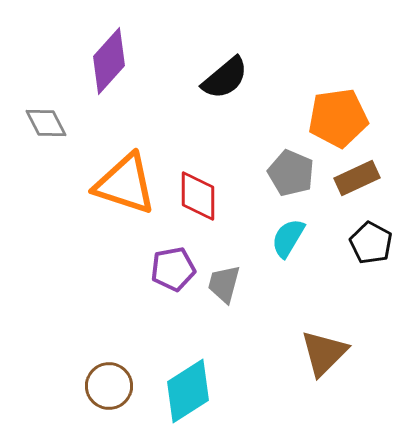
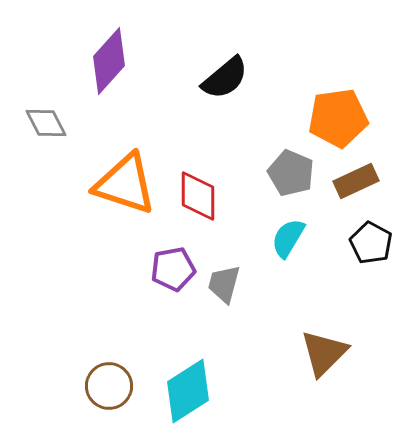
brown rectangle: moved 1 px left, 3 px down
